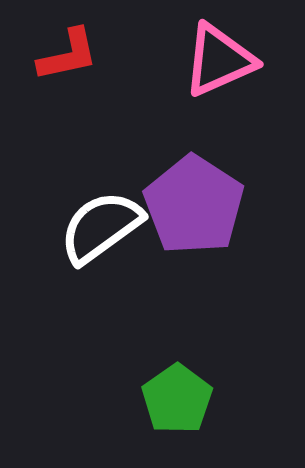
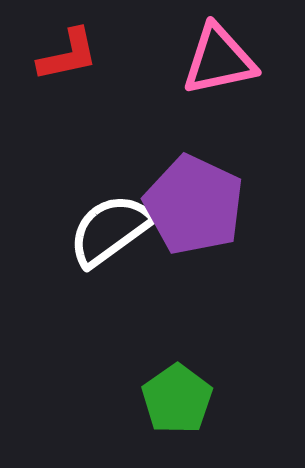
pink triangle: rotated 12 degrees clockwise
purple pentagon: rotated 8 degrees counterclockwise
white semicircle: moved 9 px right, 3 px down
